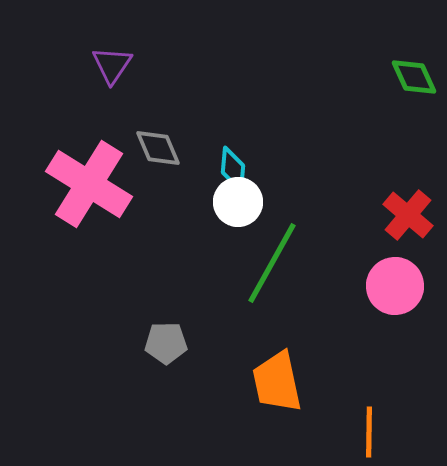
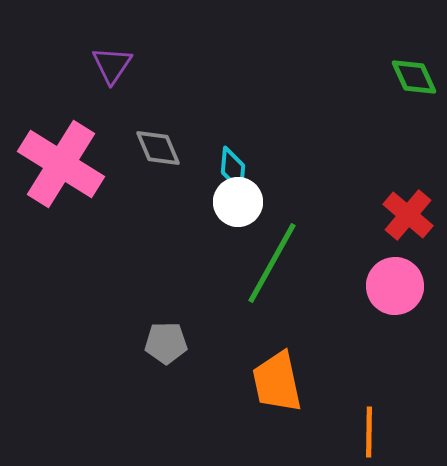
pink cross: moved 28 px left, 20 px up
